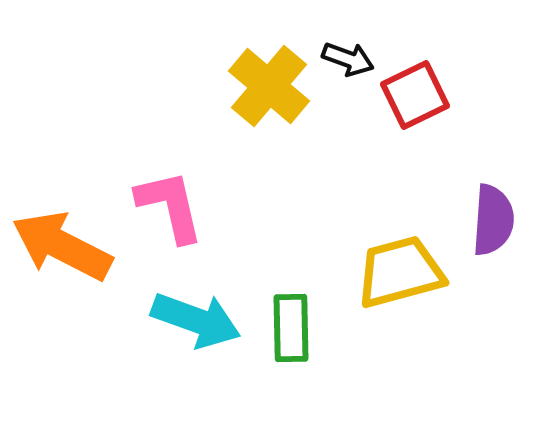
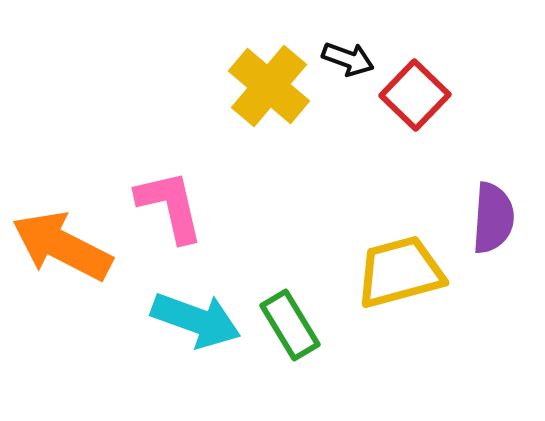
red square: rotated 20 degrees counterclockwise
purple semicircle: moved 2 px up
green rectangle: moved 1 px left, 3 px up; rotated 30 degrees counterclockwise
